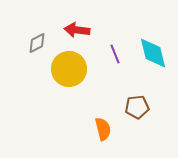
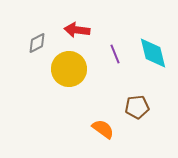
orange semicircle: rotated 40 degrees counterclockwise
